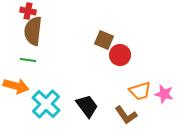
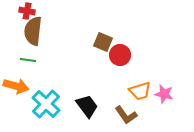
red cross: moved 1 px left
brown square: moved 1 px left, 2 px down
